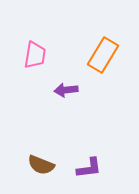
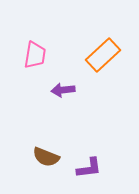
orange rectangle: rotated 16 degrees clockwise
purple arrow: moved 3 px left
brown semicircle: moved 5 px right, 8 px up
